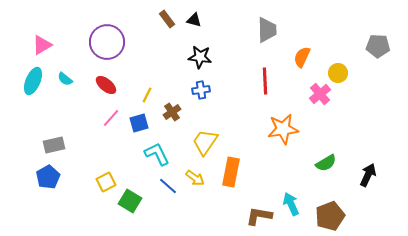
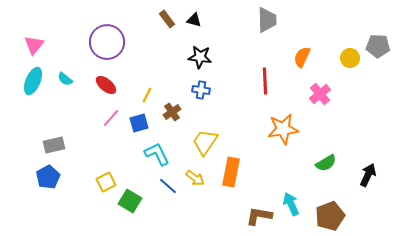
gray trapezoid: moved 10 px up
pink triangle: moved 8 px left; rotated 20 degrees counterclockwise
yellow circle: moved 12 px right, 15 px up
blue cross: rotated 18 degrees clockwise
